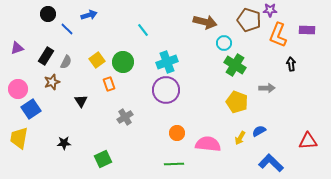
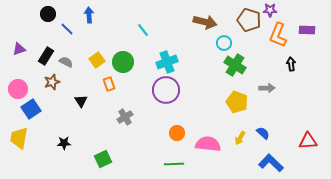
blue arrow: rotated 77 degrees counterclockwise
purple triangle: moved 2 px right, 1 px down
gray semicircle: rotated 88 degrees counterclockwise
blue semicircle: moved 4 px right, 2 px down; rotated 72 degrees clockwise
